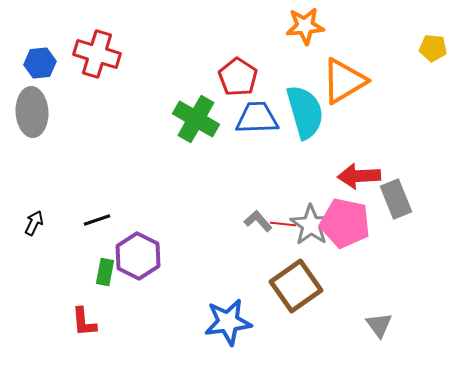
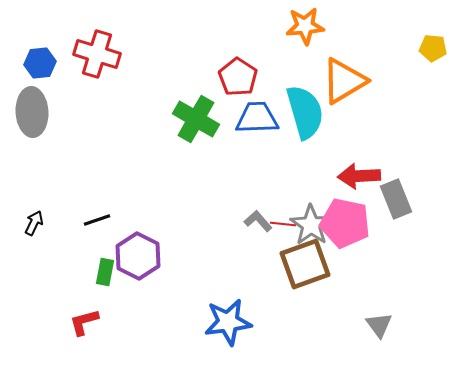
brown square: moved 9 px right, 22 px up; rotated 15 degrees clockwise
red L-shape: rotated 80 degrees clockwise
